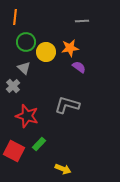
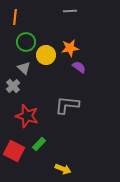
gray line: moved 12 px left, 10 px up
yellow circle: moved 3 px down
gray L-shape: rotated 10 degrees counterclockwise
